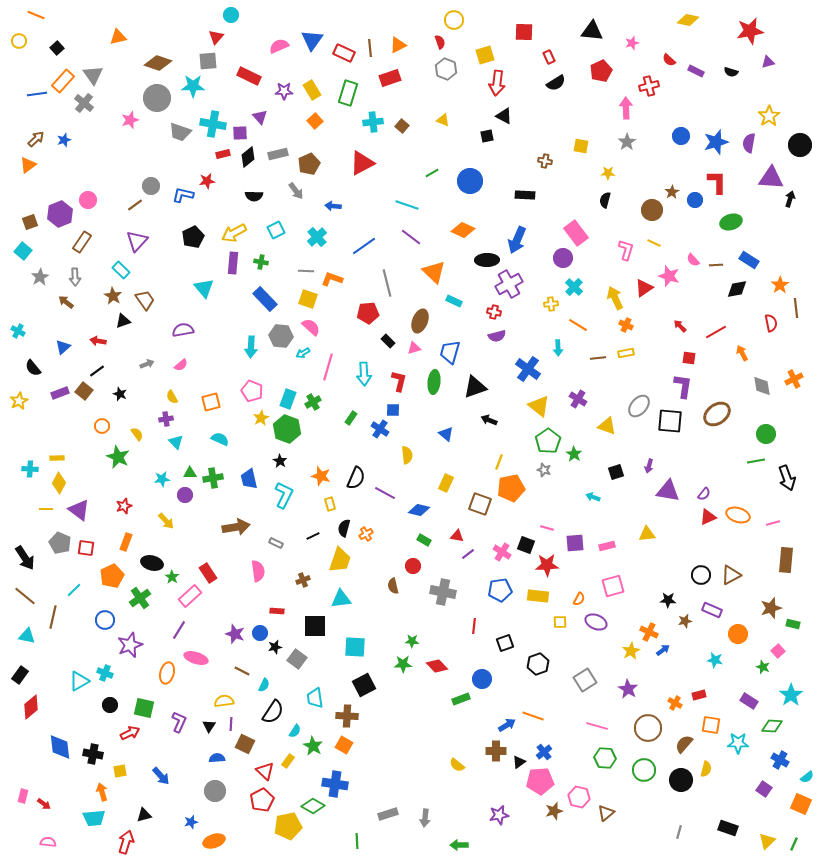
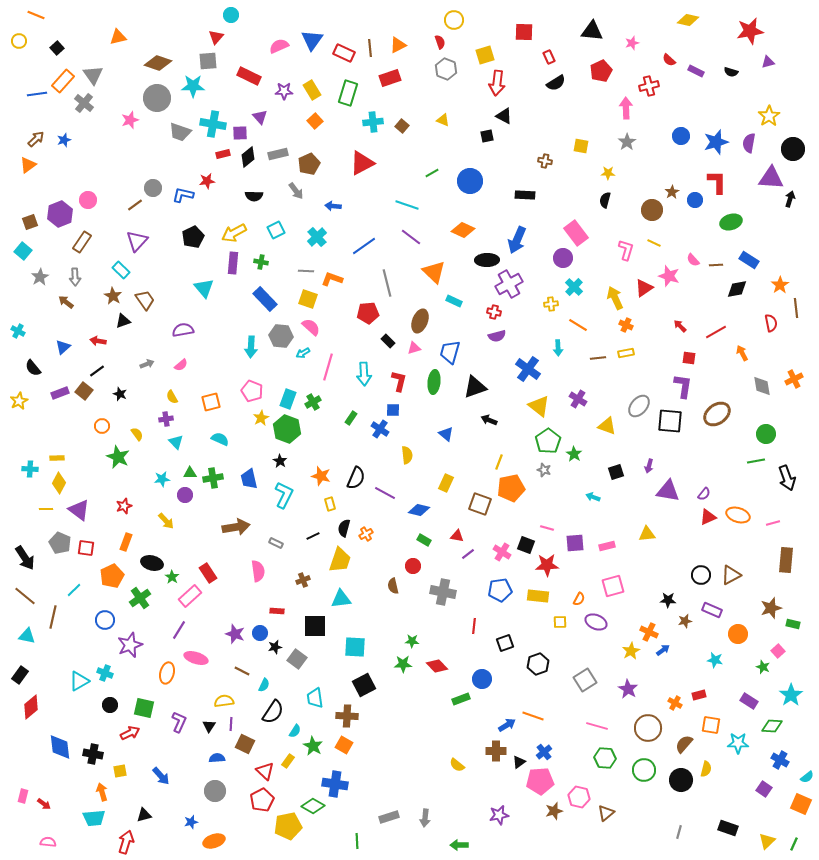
black circle at (800, 145): moved 7 px left, 4 px down
gray circle at (151, 186): moved 2 px right, 2 px down
gray rectangle at (388, 814): moved 1 px right, 3 px down
